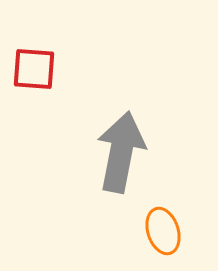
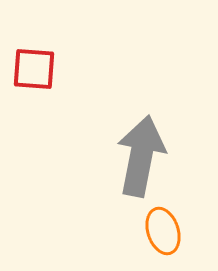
gray arrow: moved 20 px right, 4 px down
